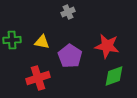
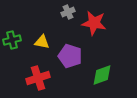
green cross: rotated 12 degrees counterclockwise
red star: moved 13 px left, 23 px up
purple pentagon: rotated 15 degrees counterclockwise
green diamond: moved 12 px left, 1 px up
